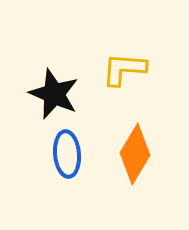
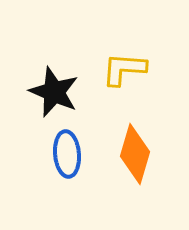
black star: moved 2 px up
orange diamond: rotated 14 degrees counterclockwise
